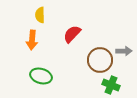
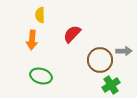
green cross: rotated 36 degrees clockwise
